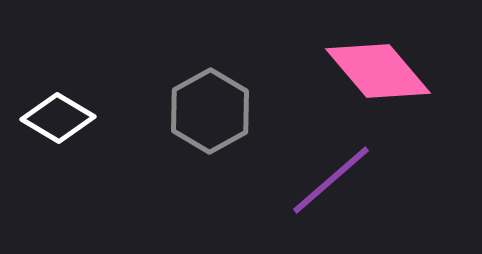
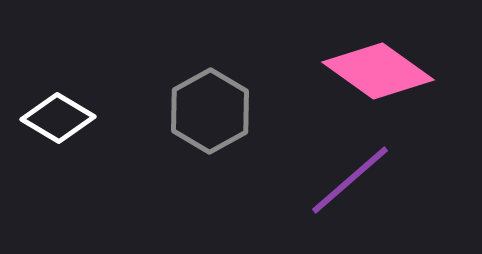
pink diamond: rotated 14 degrees counterclockwise
purple line: moved 19 px right
